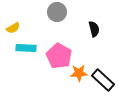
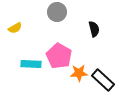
yellow semicircle: moved 2 px right
cyan rectangle: moved 5 px right, 16 px down
